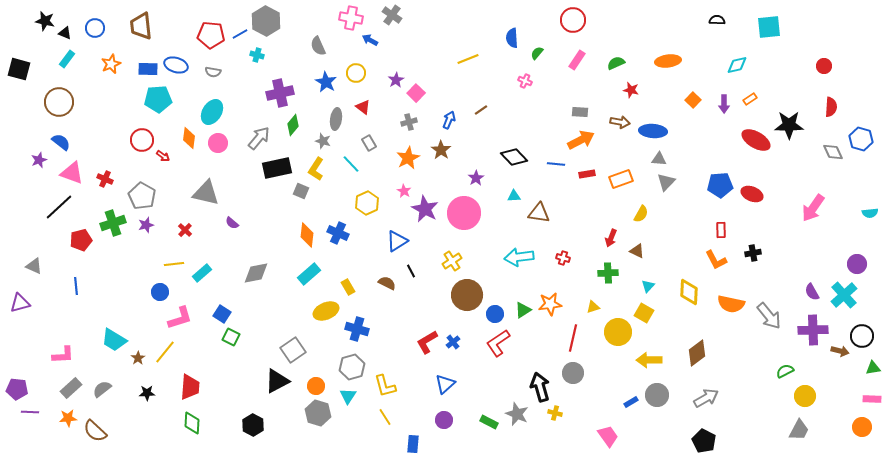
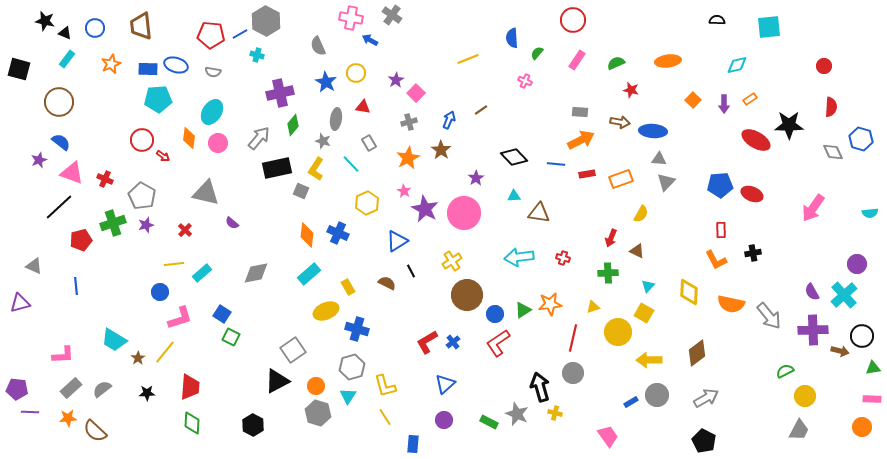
red triangle at (363, 107): rotated 28 degrees counterclockwise
